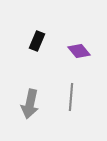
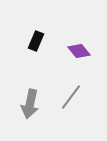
black rectangle: moved 1 px left
gray line: rotated 32 degrees clockwise
